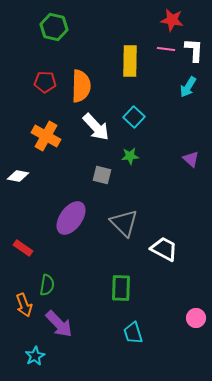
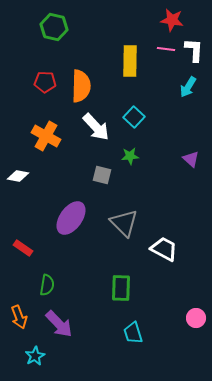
orange arrow: moved 5 px left, 12 px down
